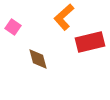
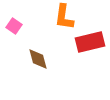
orange L-shape: rotated 40 degrees counterclockwise
pink square: moved 1 px right, 1 px up
